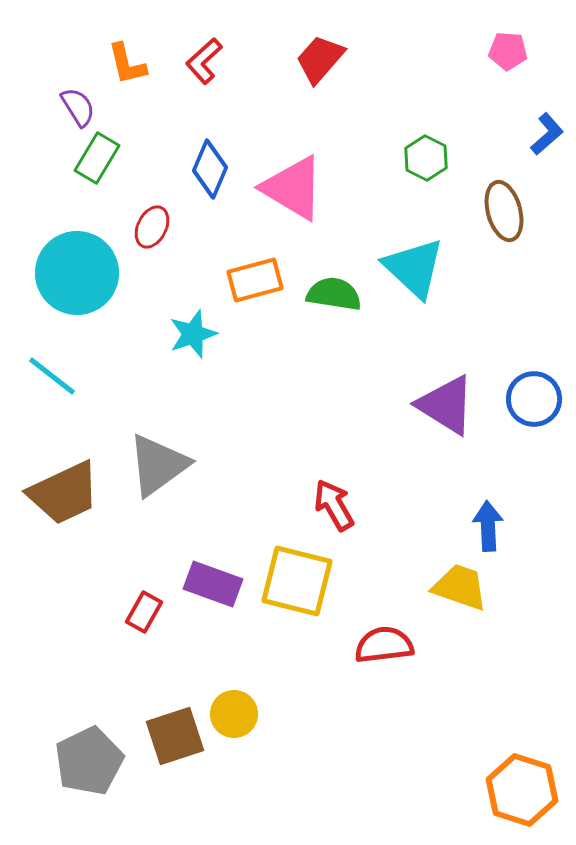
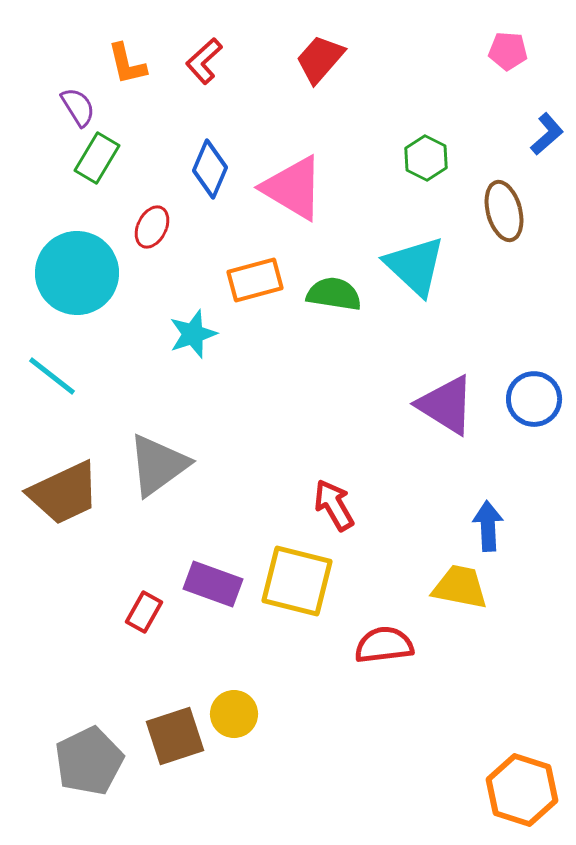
cyan triangle: moved 1 px right, 2 px up
yellow trapezoid: rotated 8 degrees counterclockwise
